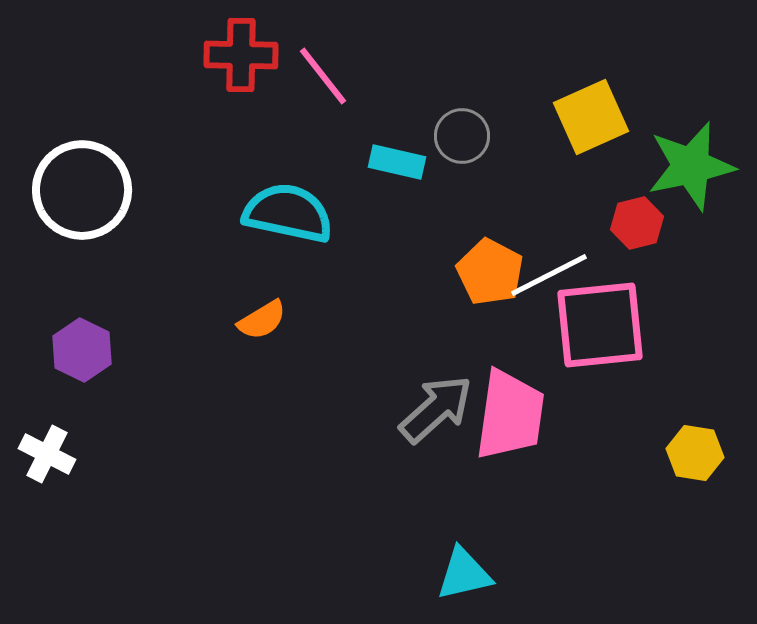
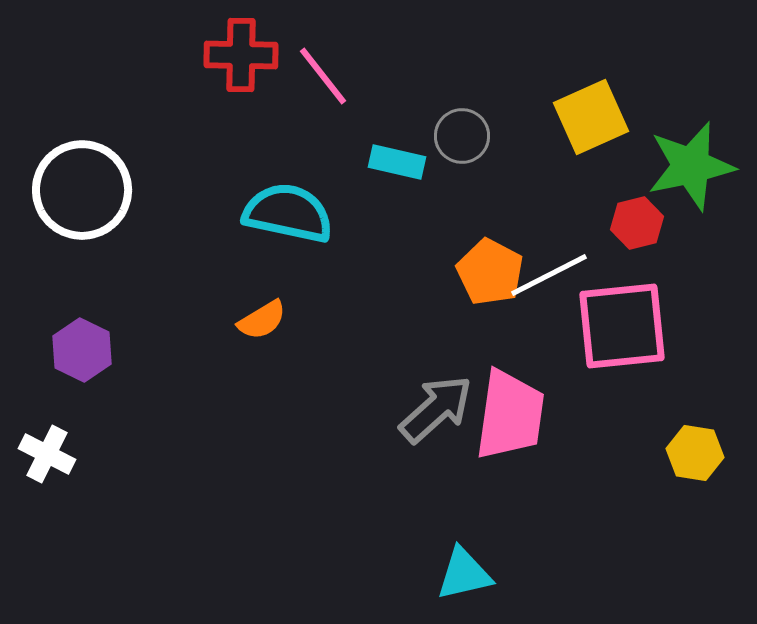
pink square: moved 22 px right, 1 px down
